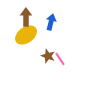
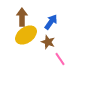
brown arrow: moved 4 px left
blue arrow: rotated 21 degrees clockwise
brown star: moved 14 px up
